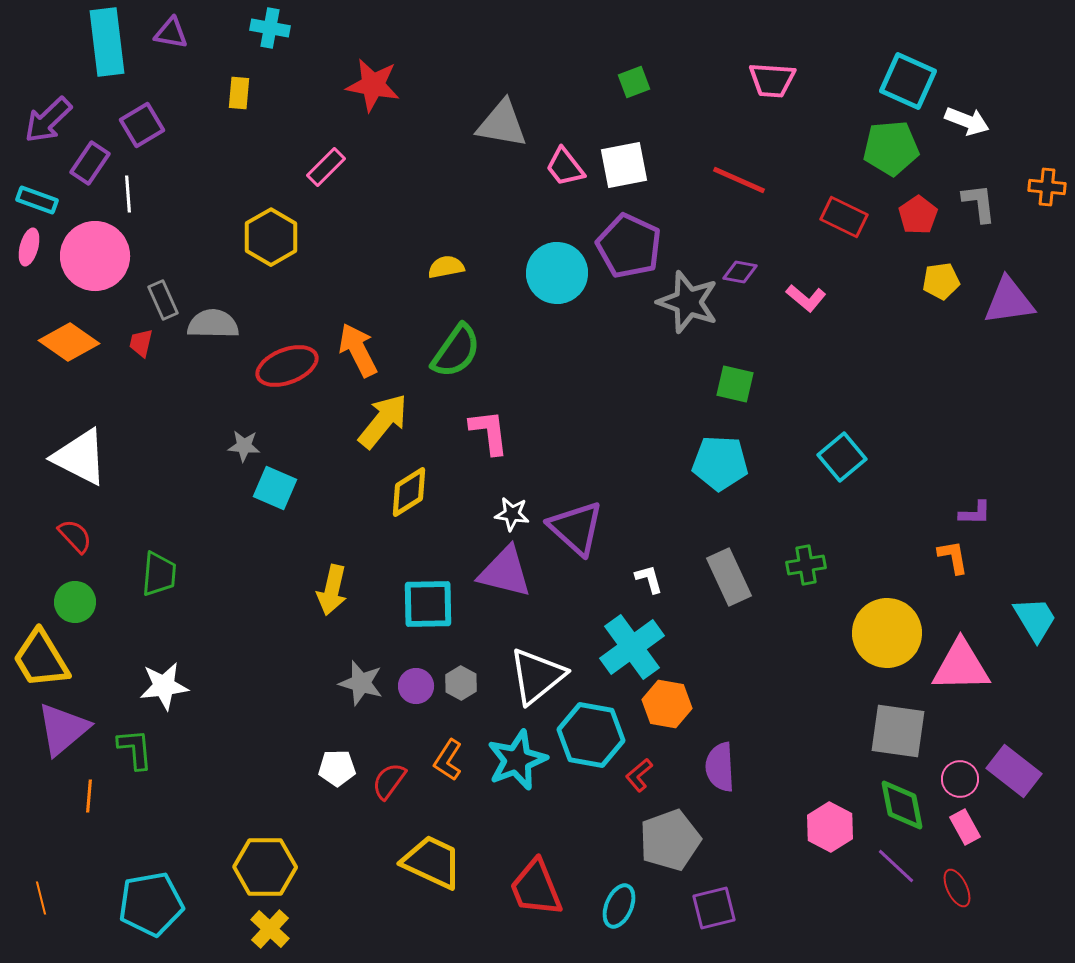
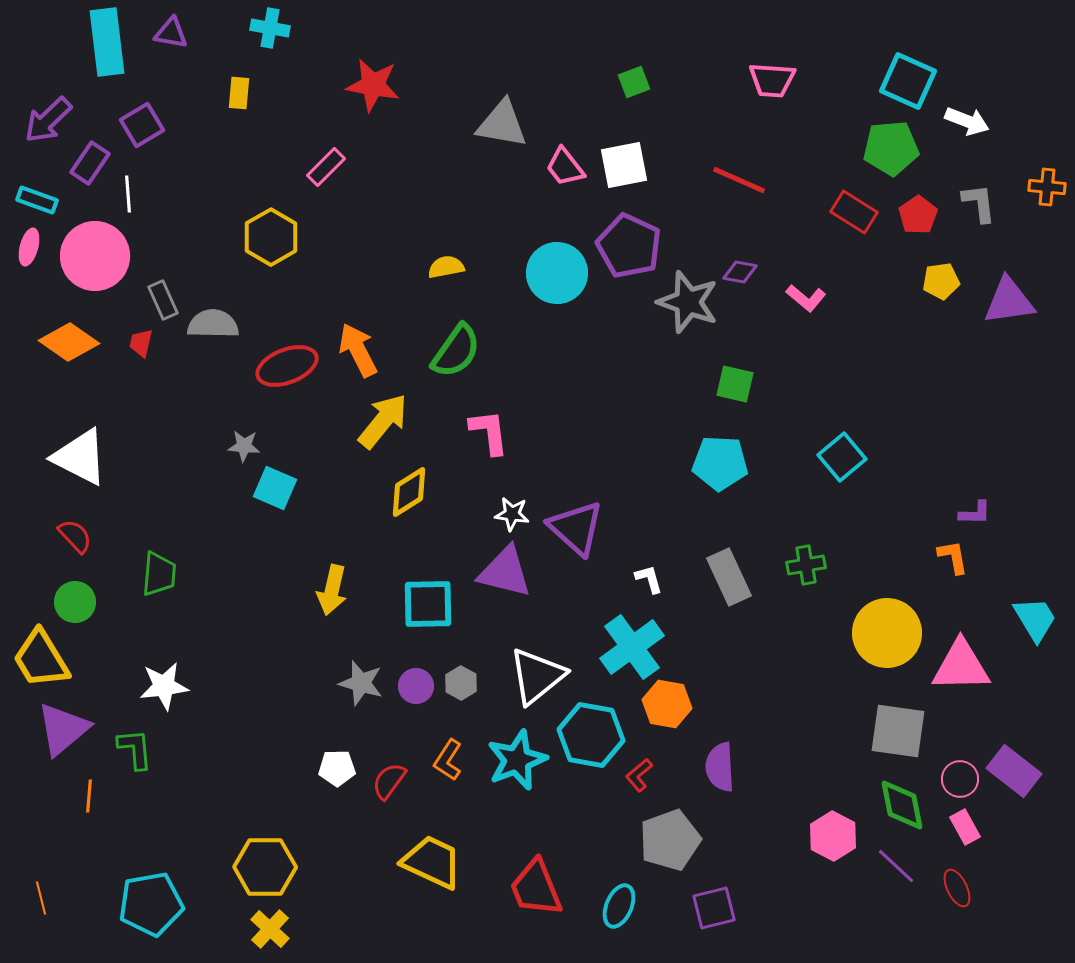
red rectangle at (844, 217): moved 10 px right, 5 px up; rotated 6 degrees clockwise
pink hexagon at (830, 827): moved 3 px right, 9 px down
